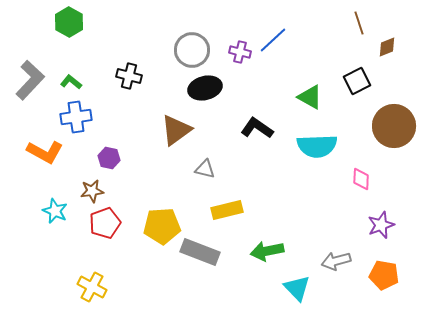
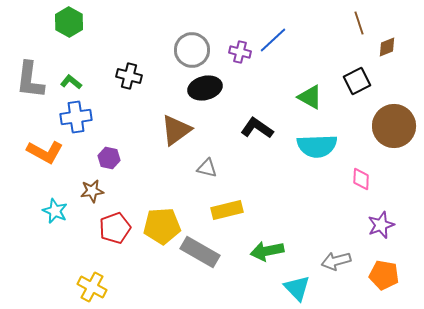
gray L-shape: rotated 144 degrees clockwise
gray triangle: moved 2 px right, 1 px up
red pentagon: moved 10 px right, 5 px down
gray rectangle: rotated 9 degrees clockwise
